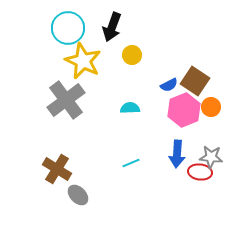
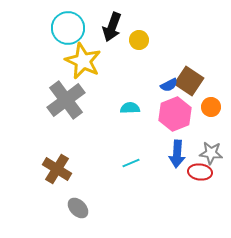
yellow circle: moved 7 px right, 15 px up
brown square: moved 6 px left
pink hexagon: moved 9 px left, 4 px down
gray star: moved 4 px up
gray ellipse: moved 13 px down
